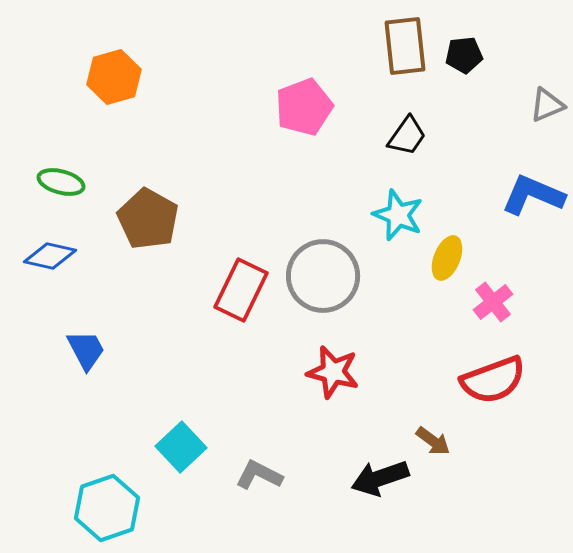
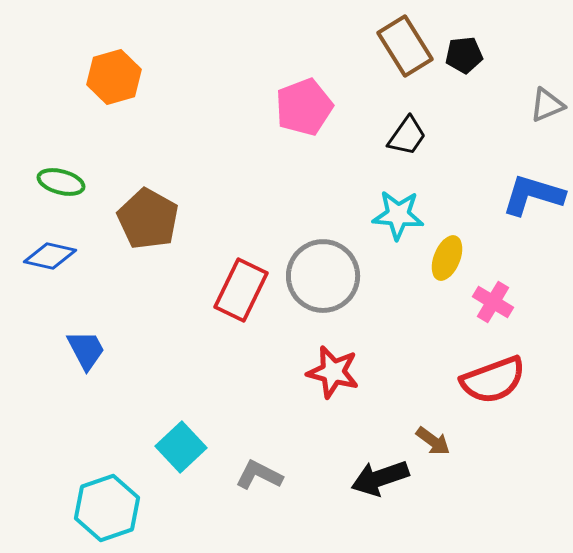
brown rectangle: rotated 26 degrees counterclockwise
blue L-shape: rotated 6 degrees counterclockwise
cyan star: rotated 18 degrees counterclockwise
pink cross: rotated 21 degrees counterclockwise
